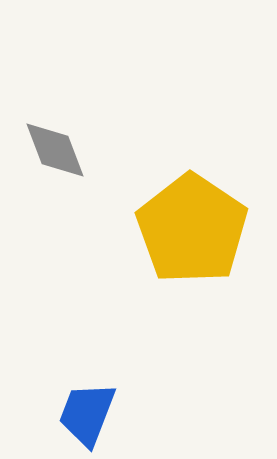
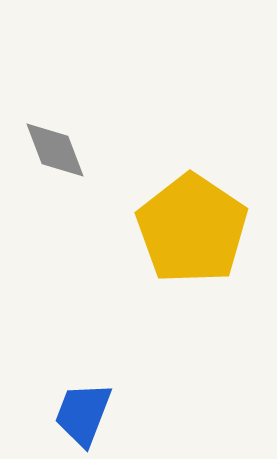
blue trapezoid: moved 4 px left
